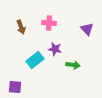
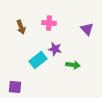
cyan rectangle: moved 3 px right
